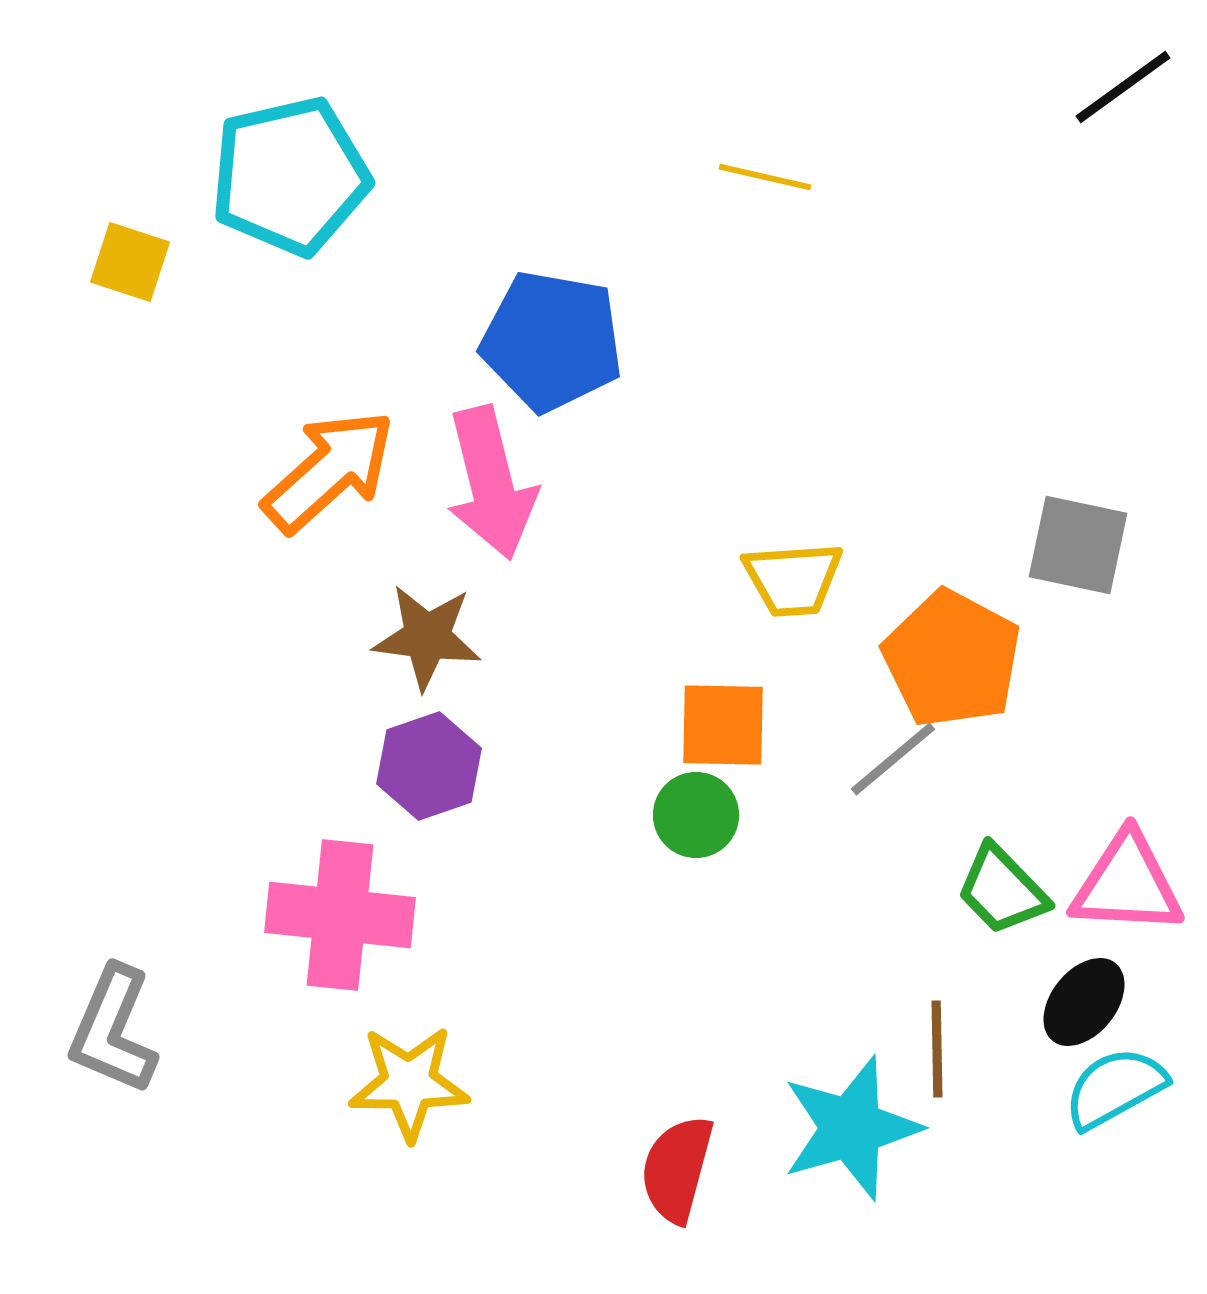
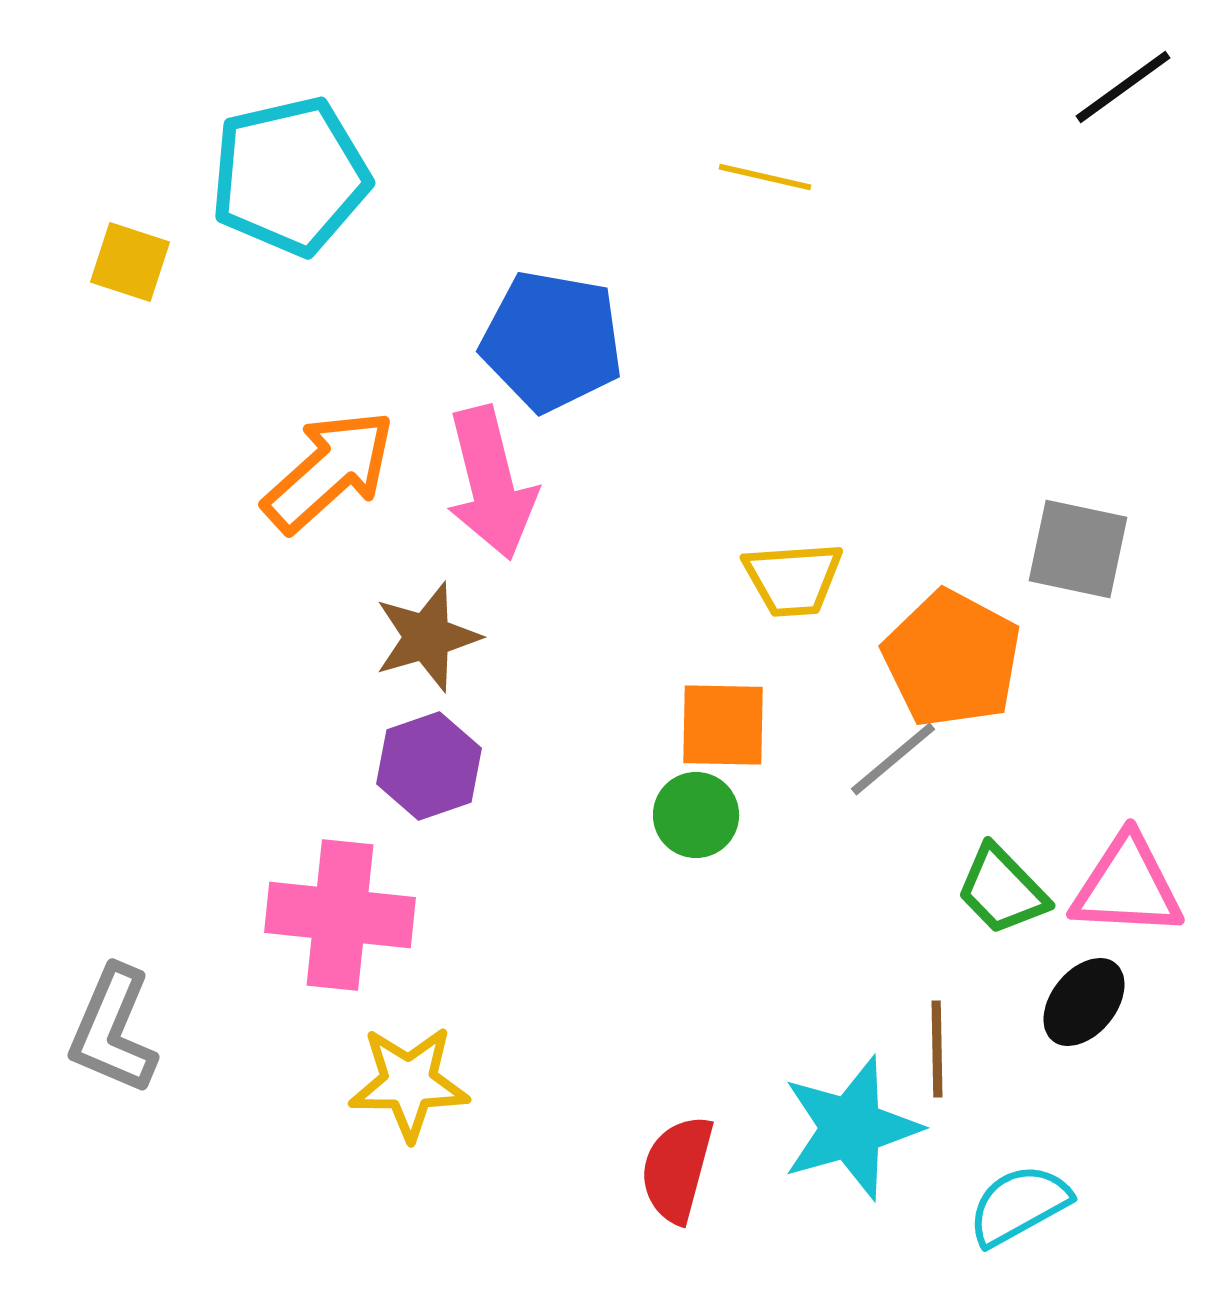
gray square: moved 4 px down
brown star: rotated 23 degrees counterclockwise
pink triangle: moved 2 px down
cyan semicircle: moved 96 px left, 117 px down
